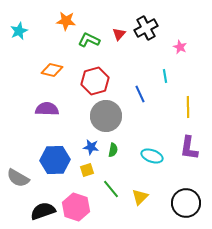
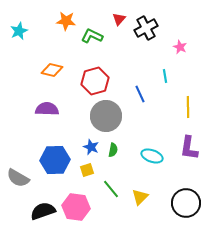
red triangle: moved 15 px up
green L-shape: moved 3 px right, 4 px up
blue star: rotated 14 degrees clockwise
pink hexagon: rotated 12 degrees counterclockwise
